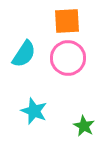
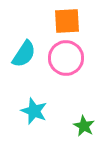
pink circle: moved 2 px left
